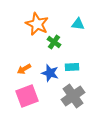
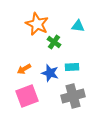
cyan triangle: moved 2 px down
gray cross: rotated 20 degrees clockwise
